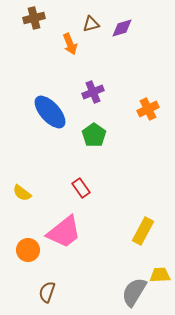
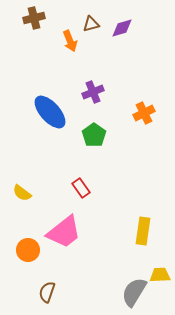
orange arrow: moved 3 px up
orange cross: moved 4 px left, 4 px down
yellow rectangle: rotated 20 degrees counterclockwise
